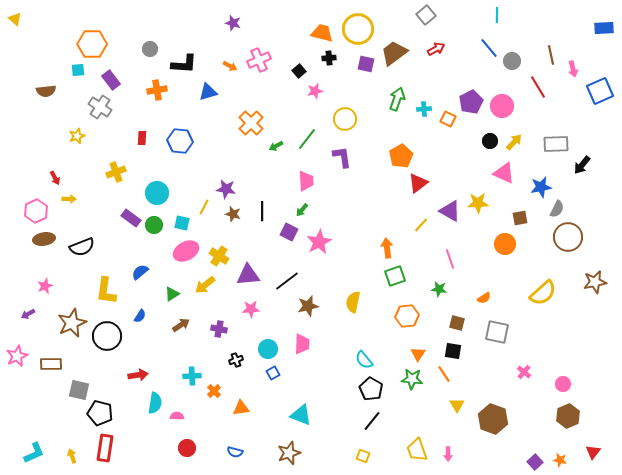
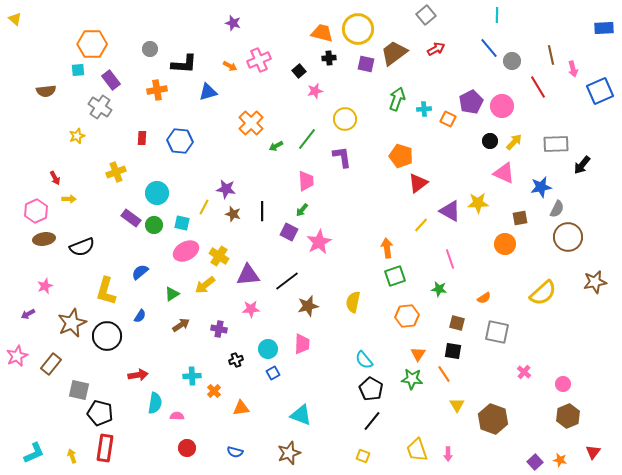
orange pentagon at (401, 156): rotated 25 degrees counterclockwise
yellow L-shape at (106, 291): rotated 8 degrees clockwise
brown rectangle at (51, 364): rotated 50 degrees counterclockwise
